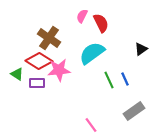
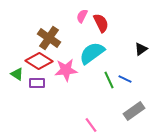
pink star: moved 7 px right
blue line: rotated 40 degrees counterclockwise
